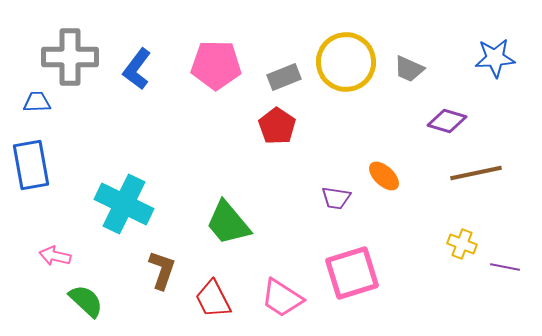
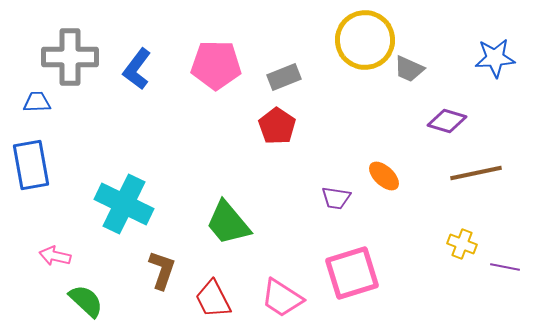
yellow circle: moved 19 px right, 22 px up
